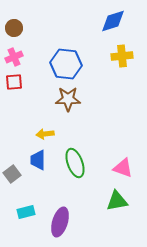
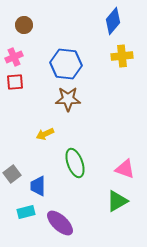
blue diamond: rotated 32 degrees counterclockwise
brown circle: moved 10 px right, 3 px up
red square: moved 1 px right
yellow arrow: rotated 18 degrees counterclockwise
blue trapezoid: moved 26 px down
pink triangle: moved 2 px right, 1 px down
green triangle: rotated 20 degrees counterclockwise
purple ellipse: moved 1 px down; rotated 64 degrees counterclockwise
